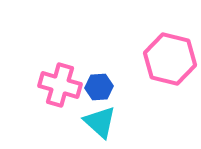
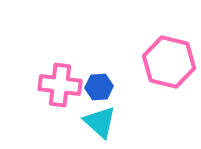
pink hexagon: moved 1 px left, 3 px down
pink cross: rotated 9 degrees counterclockwise
